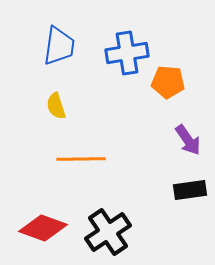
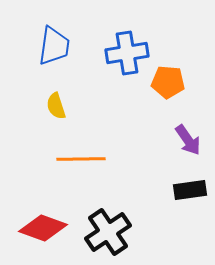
blue trapezoid: moved 5 px left
